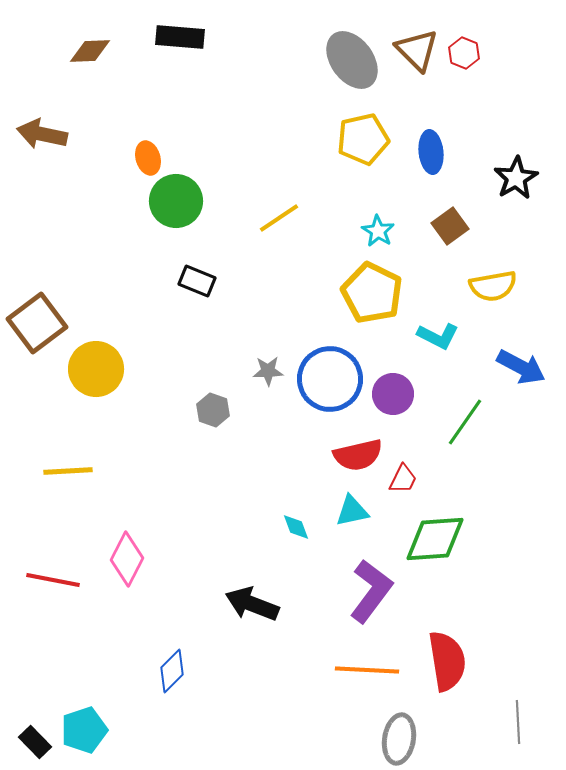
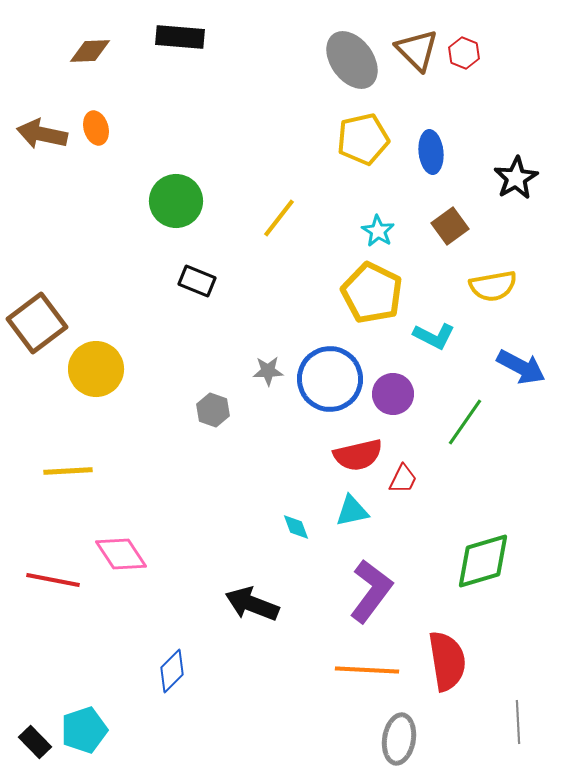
orange ellipse at (148, 158): moved 52 px left, 30 px up
yellow line at (279, 218): rotated 18 degrees counterclockwise
cyan L-shape at (438, 336): moved 4 px left
green diamond at (435, 539): moved 48 px right, 22 px down; rotated 12 degrees counterclockwise
pink diamond at (127, 559): moved 6 px left, 5 px up; rotated 60 degrees counterclockwise
